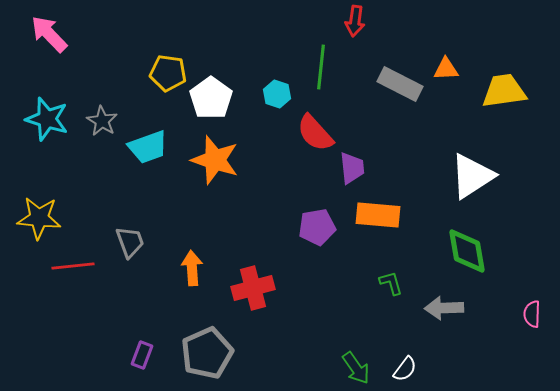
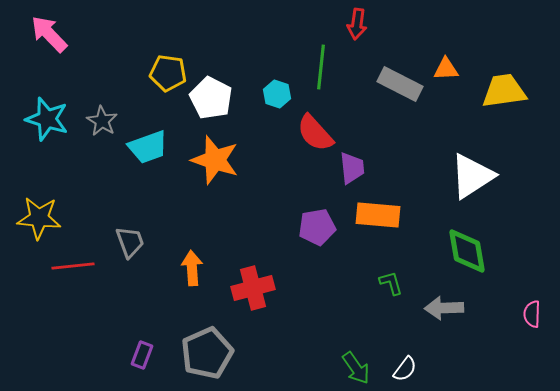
red arrow: moved 2 px right, 3 px down
white pentagon: rotated 9 degrees counterclockwise
